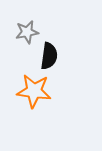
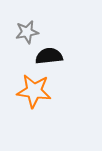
black semicircle: rotated 104 degrees counterclockwise
